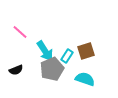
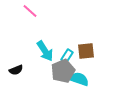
pink line: moved 10 px right, 21 px up
brown square: rotated 12 degrees clockwise
gray pentagon: moved 11 px right, 2 px down
cyan semicircle: moved 6 px left
